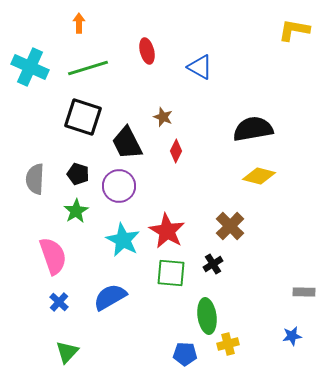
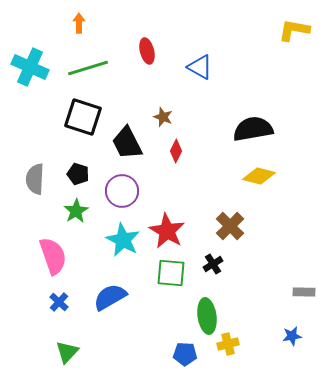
purple circle: moved 3 px right, 5 px down
